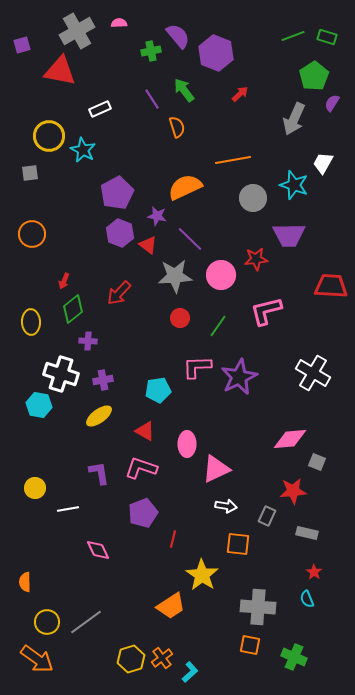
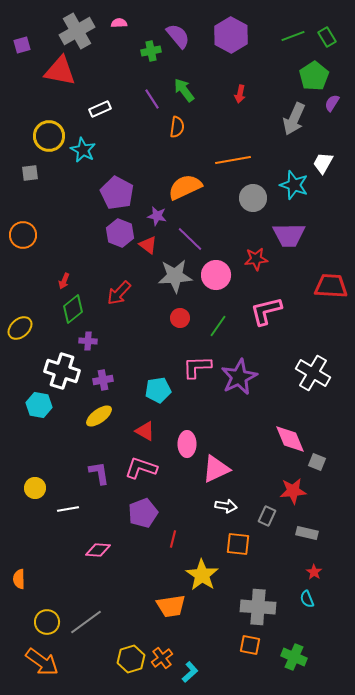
green rectangle at (327, 37): rotated 42 degrees clockwise
purple hexagon at (216, 53): moved 15 px right, 18 px up; rotated 8 degrees clockwise
red arrow at (240, 94): rotated 144 degrees clockwise
orange semicircle at (177, 127): rotated 25 degrees clockwise
purple pentagon at (117, 193): rotated 16 degrees counterclockwise
orange circle at (32, 234): moved 9 px left, 1 px down
pink circle at (221, 275): moved 5 px left
yellow ellipse at (31, 322): moved 11 px left, 6 px down; rotated 50 degrees clockwise
white cross at (61, 374): moved 1 px right, 3 px up
pink diamond at (290, 439): rotated 72 degrees clockwise
pink diamond at (98, 550): rotated 60 degrees counterclockwise
orange semicircle at (25, 582): moved 6 px left, 3 px up
orange trapezoid at (171, 606): rotated 24 degrees clockwise
orange arrow at (37, 659): moved 5 px right, 3 px down
